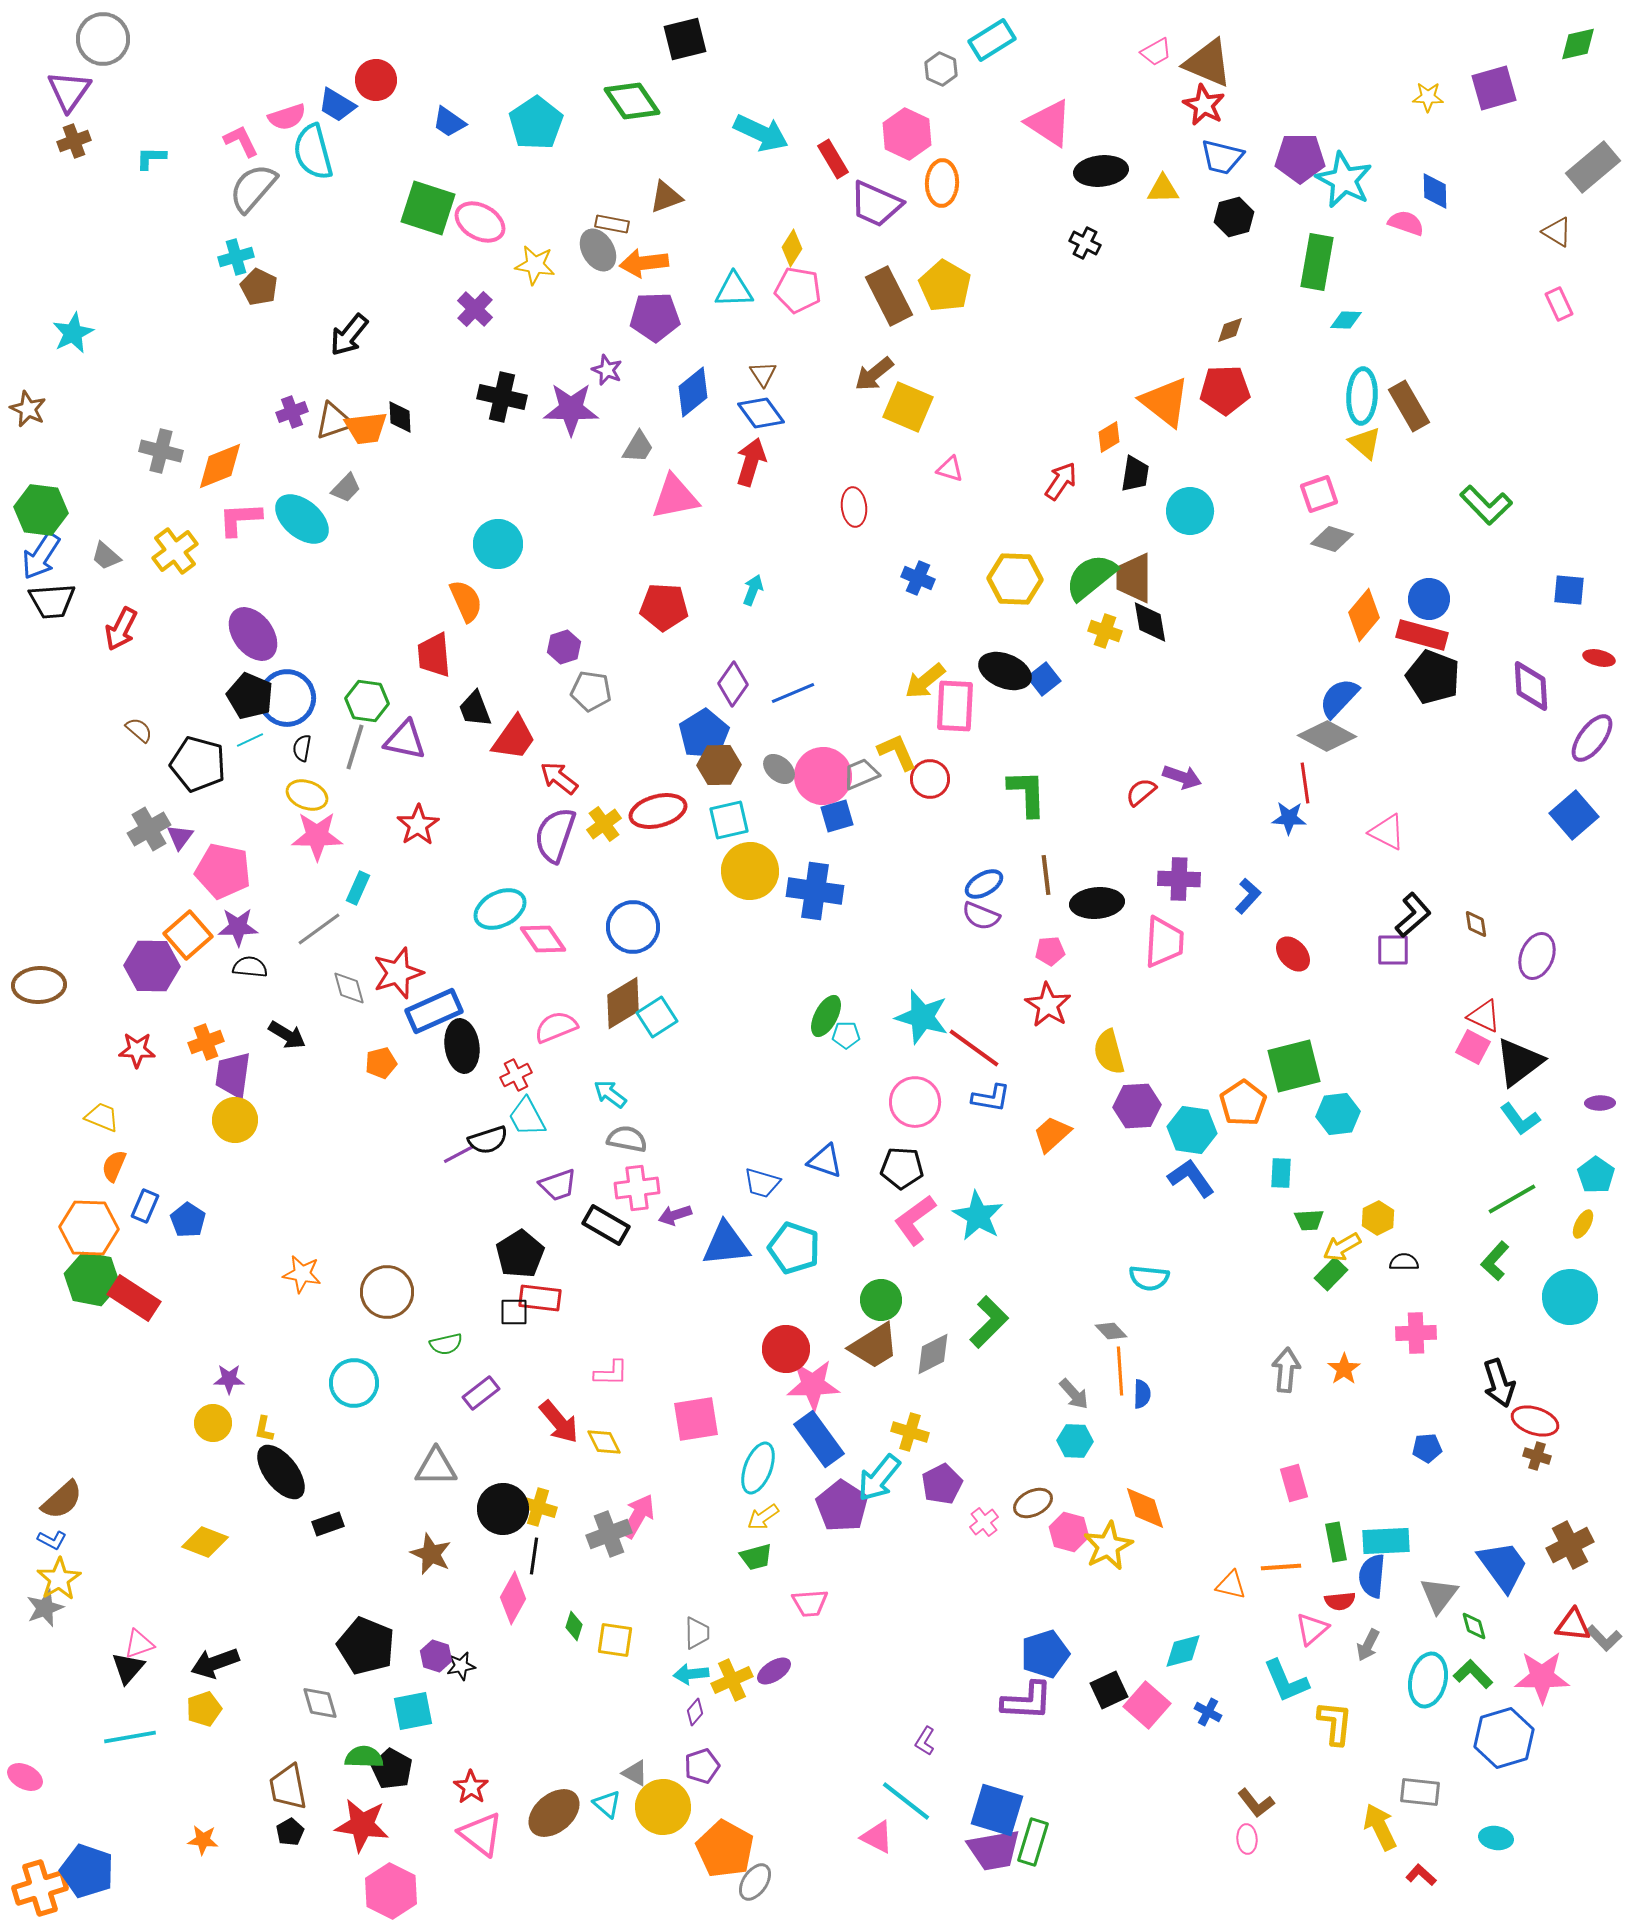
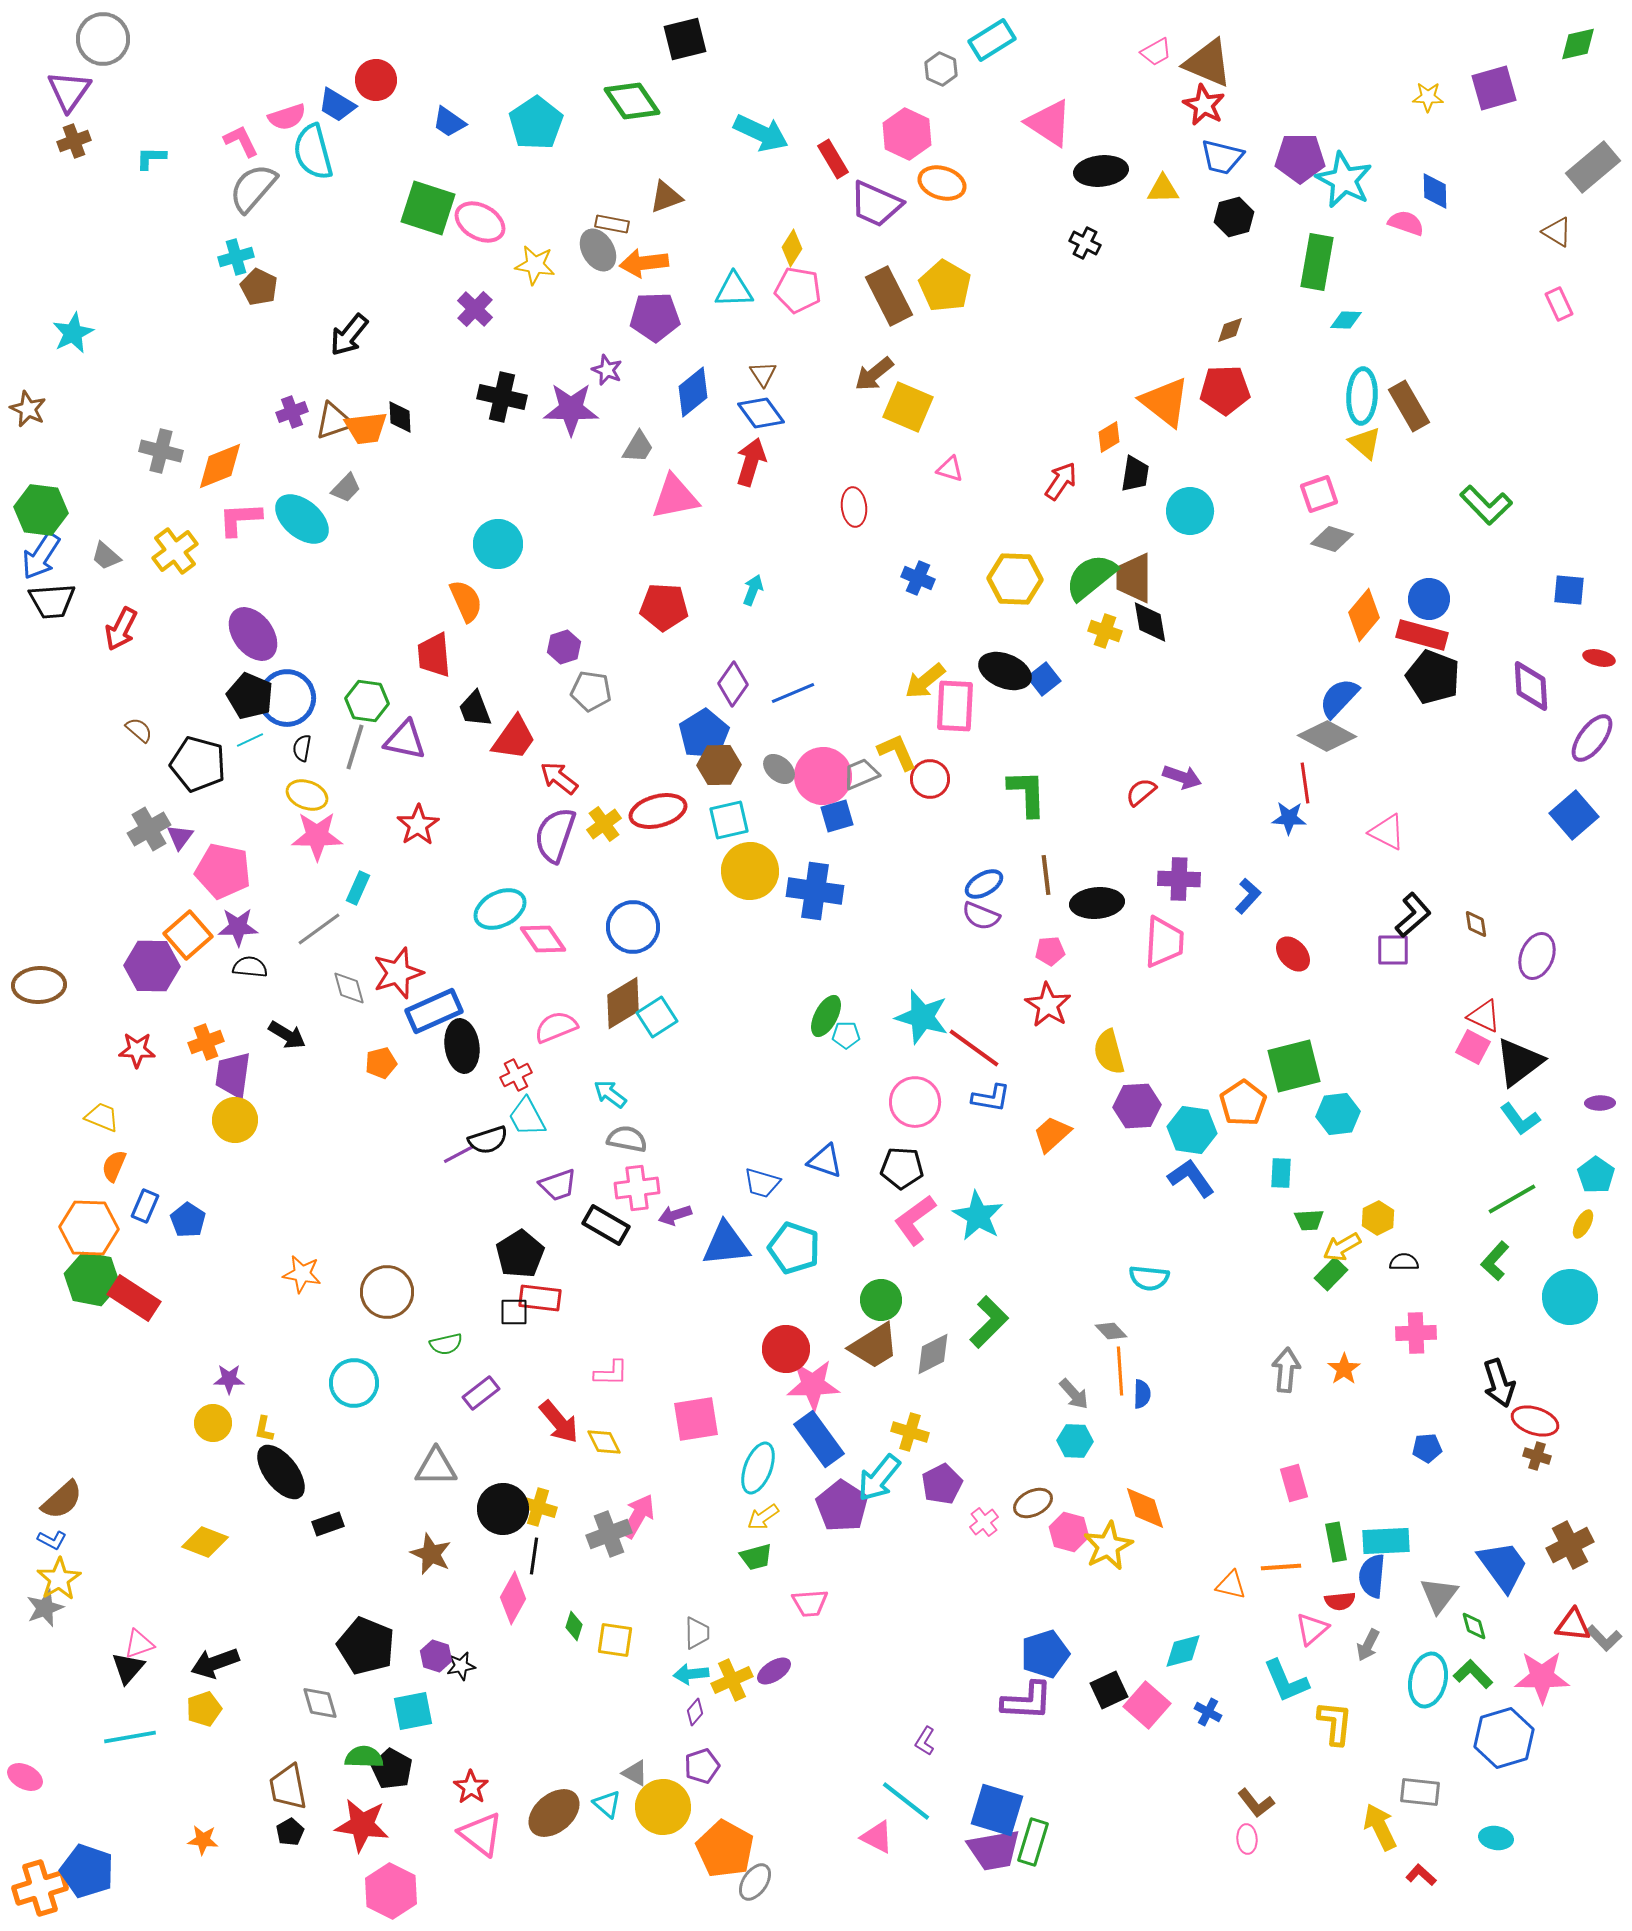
orange ellipse at (942, 183): rotated 75 degrees counterclockwise
